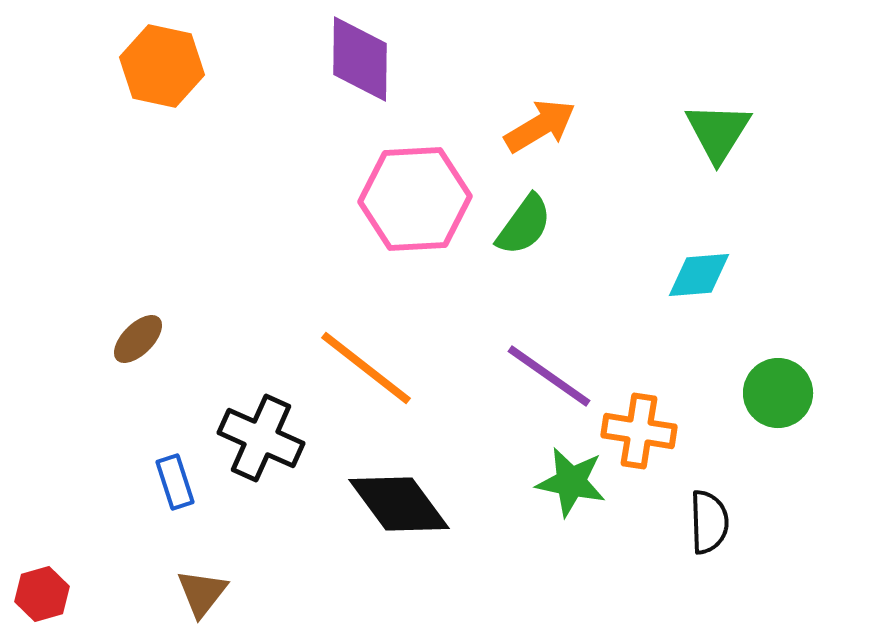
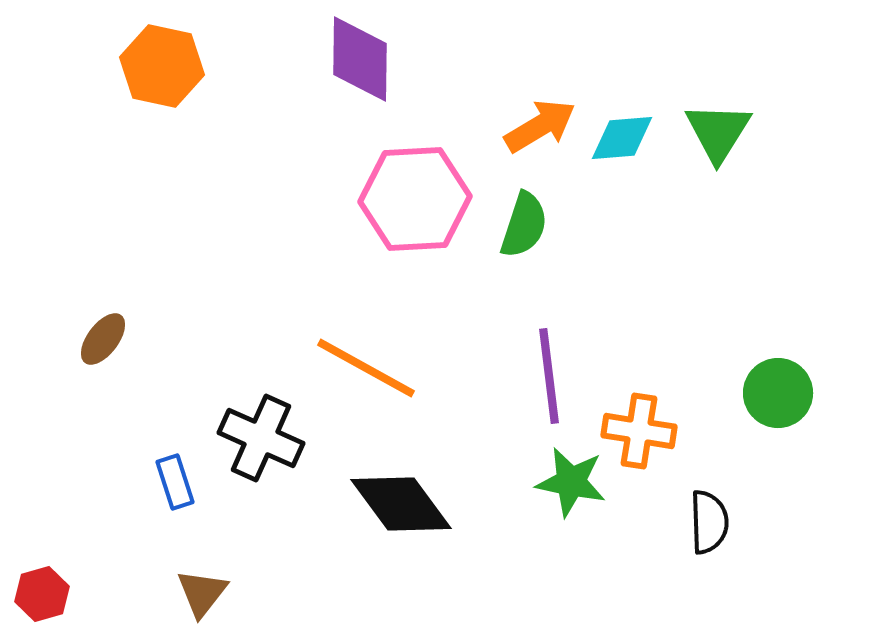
green semicircle: rotated 18 degrees counterclockwise
cyan diamond: moved 77 px left, 137 px up
brown ellipse: moved 35 px left; rotated 8 degrees counterclockwise
orange line: rotated 9 degrees counterclockwise
purple line: rotated 48 degrees clockwise
black diamond: moved 2 px right
